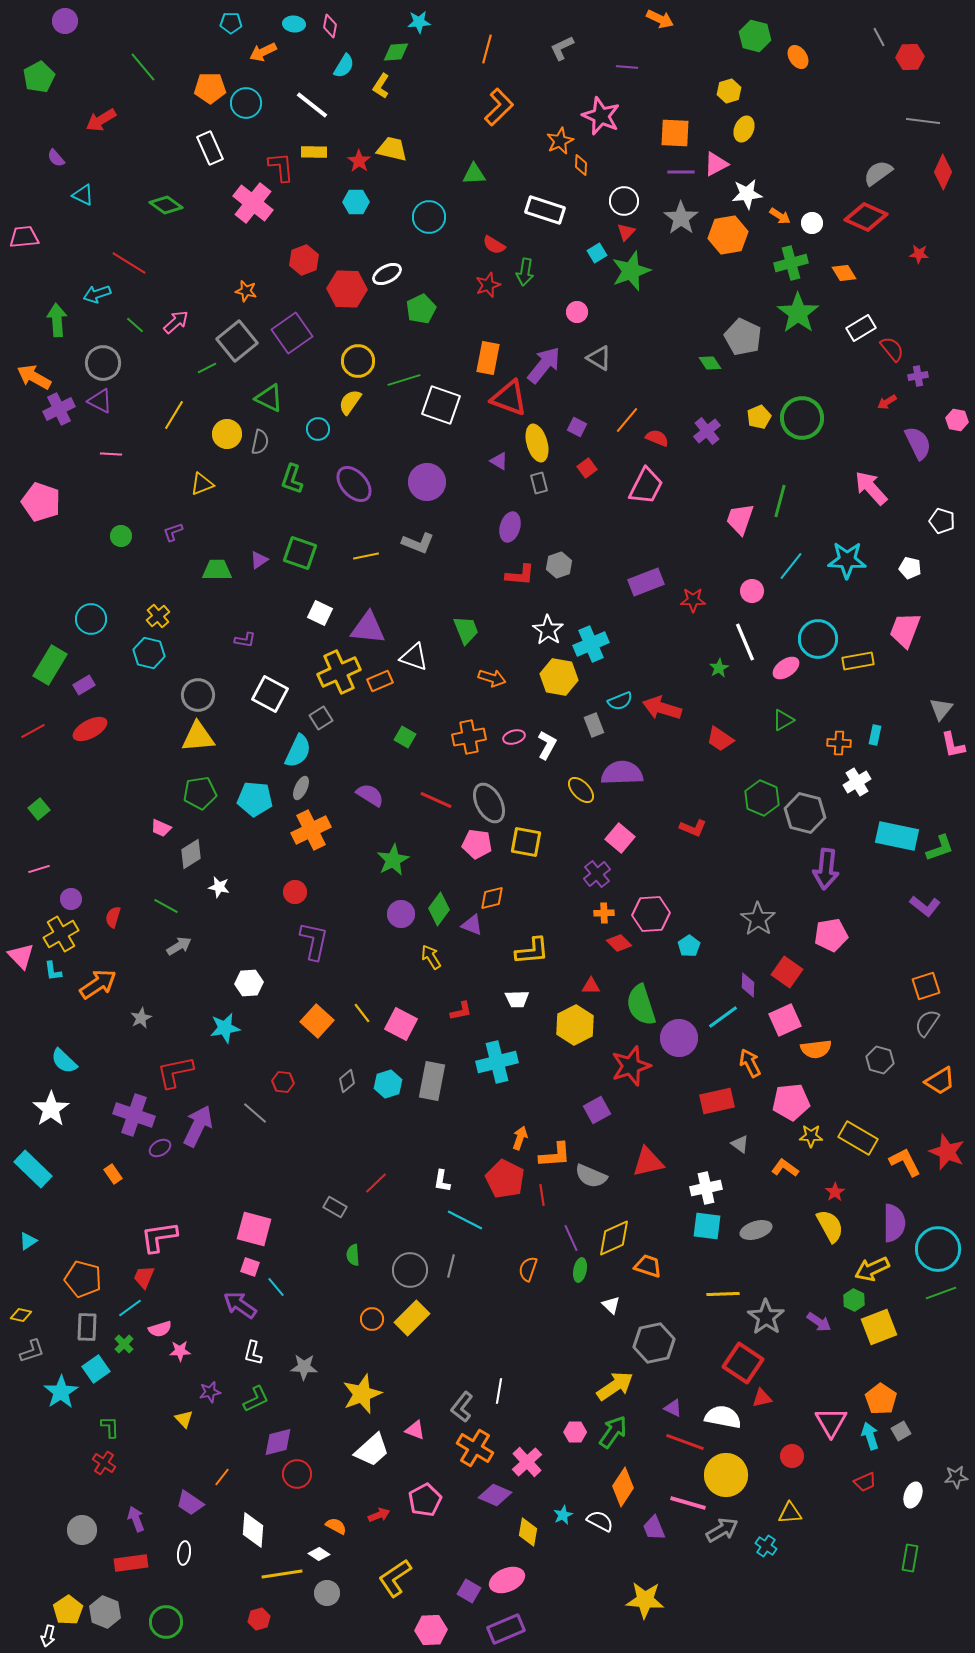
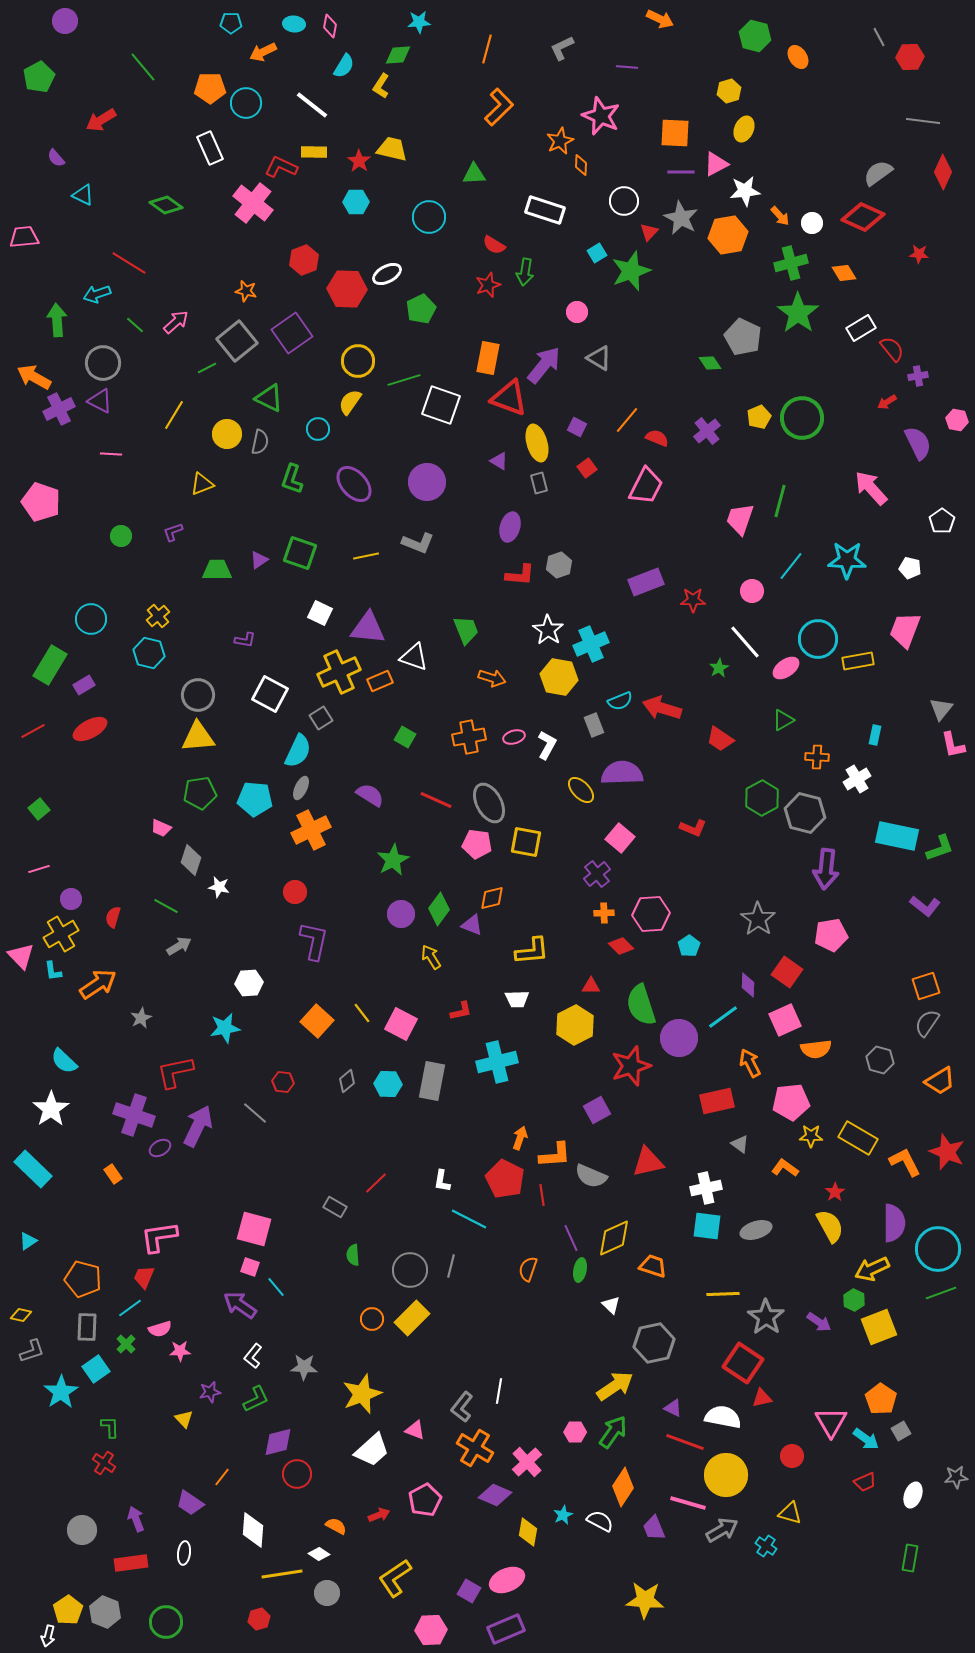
green diamond at (396, 52): moved 2 px right, 3 px down
red L-shape at (281, 167): rotated 60 degrees counterclockwise
white star at (747, 194): moved 2 px left, 3 px up
orange arrow at (780, 216): rotated 15 degrees clockwise
red diamond at (866, 217): moved 3 px left
gray star at (681, 218): rotated 8 degrees counterclockwise
red triangle at (626, 232): moved 23 px right
white pentagon at (942, 521): rotated 20 degrees clockwise
white line at (745, 642): rotated 18 degrees counterclockwise
orange cross at (839, 743): moved 22 px left, 14 px down
white cross at (857, 782): moved 3 px up
green hexagon at (762, 798): rotated 8 degrees clockwise
gray diamond at (191, 854): moved 6 px down; rotated 40 degrees counterclockwise
red diamond at (619, 943): moved 2 px right, 3 px down
cyan hexagon at (388, 1084): rotated 20 degrees clockwise
cyan line at (465, 1220): moved 4 px right, 1 px up
orange trapezoid at (648, 1266): moved 5 px right
green cross at (124, 1344): moved 2 px right
white L-shape at (253, 1353): moved 3 px down; rotated 25 degrees clockwise
cyan arrow at (870, 1436): moved 4 px left, 3 px down; rotated 144 degrees clockwise
yellow triangle at (790, 1513): rotated 20 degrees clockwise
